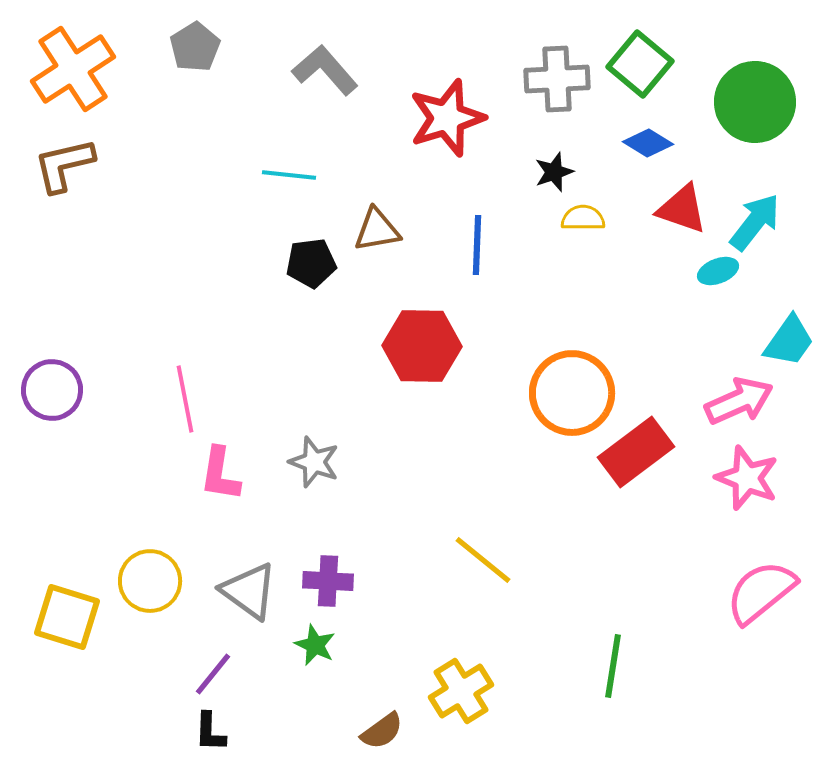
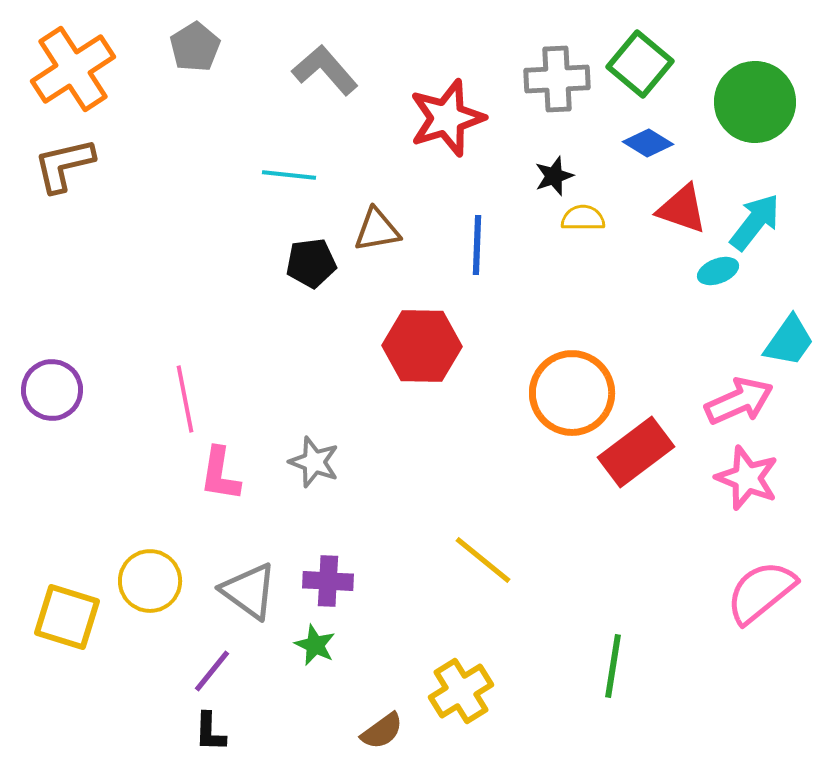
black star: moved 4 px down
purple line: moved 1 px left, 3 px up
